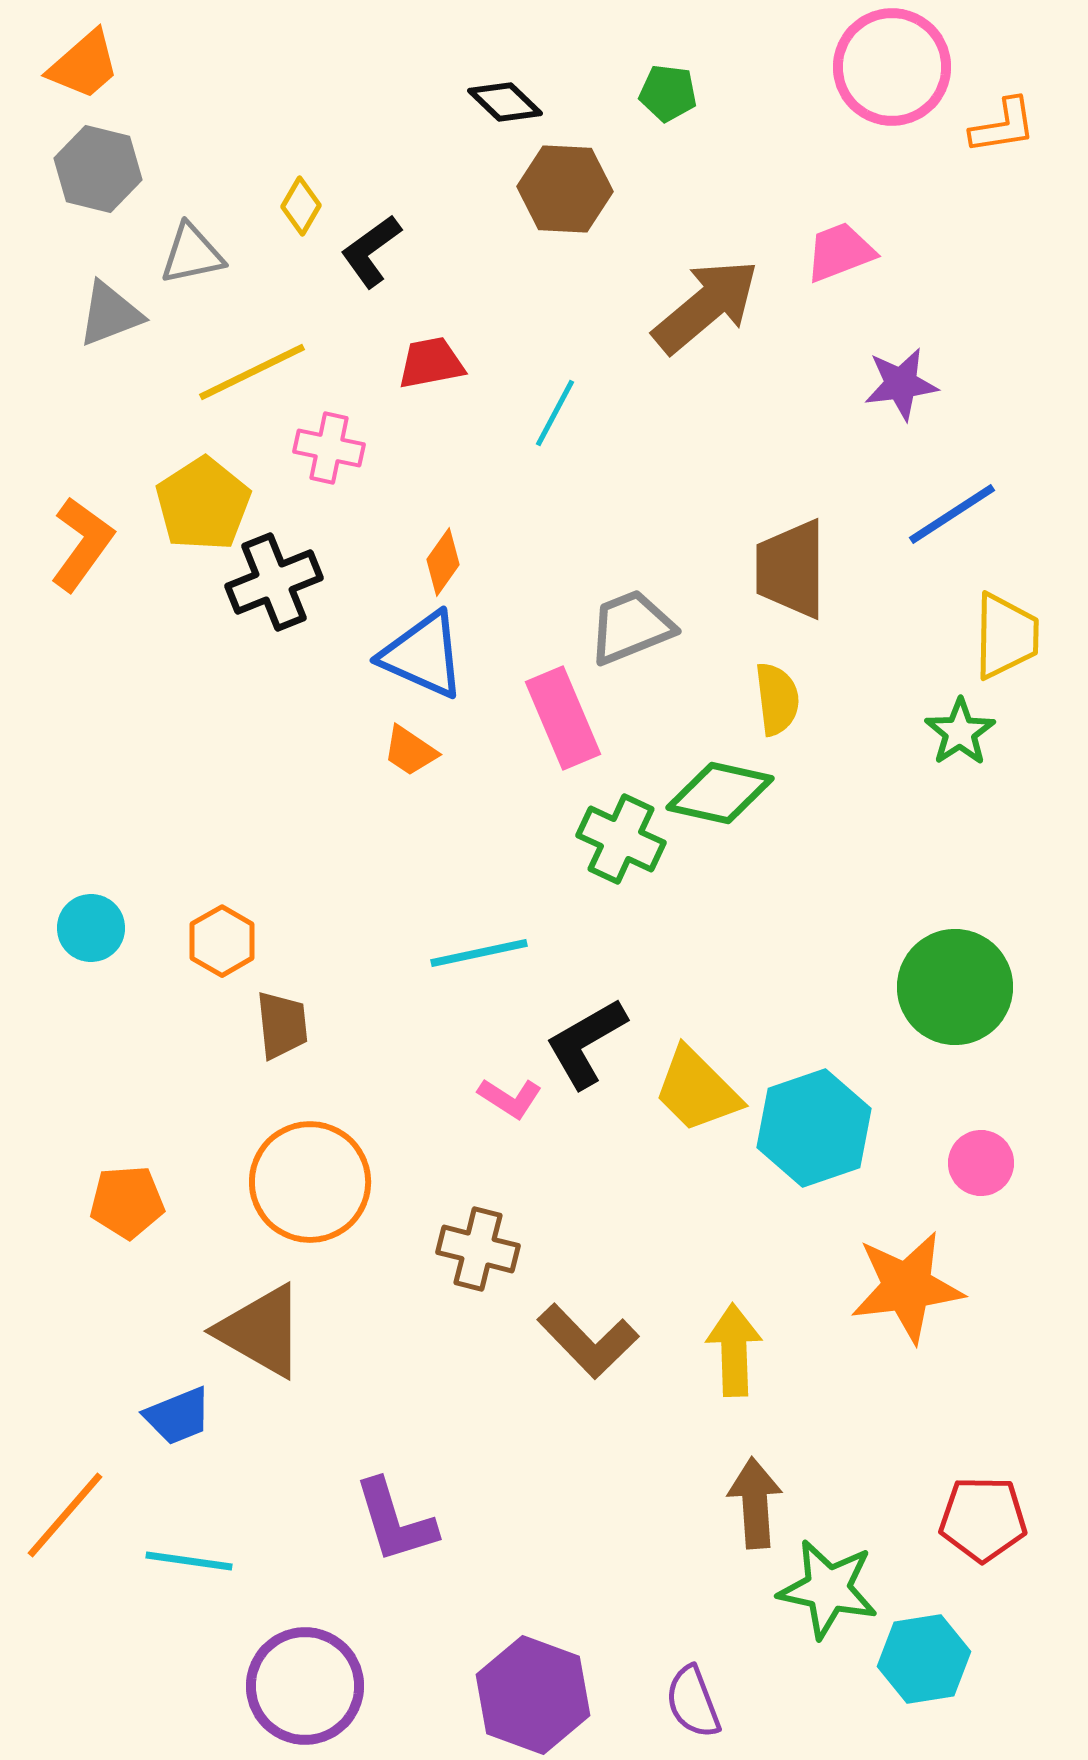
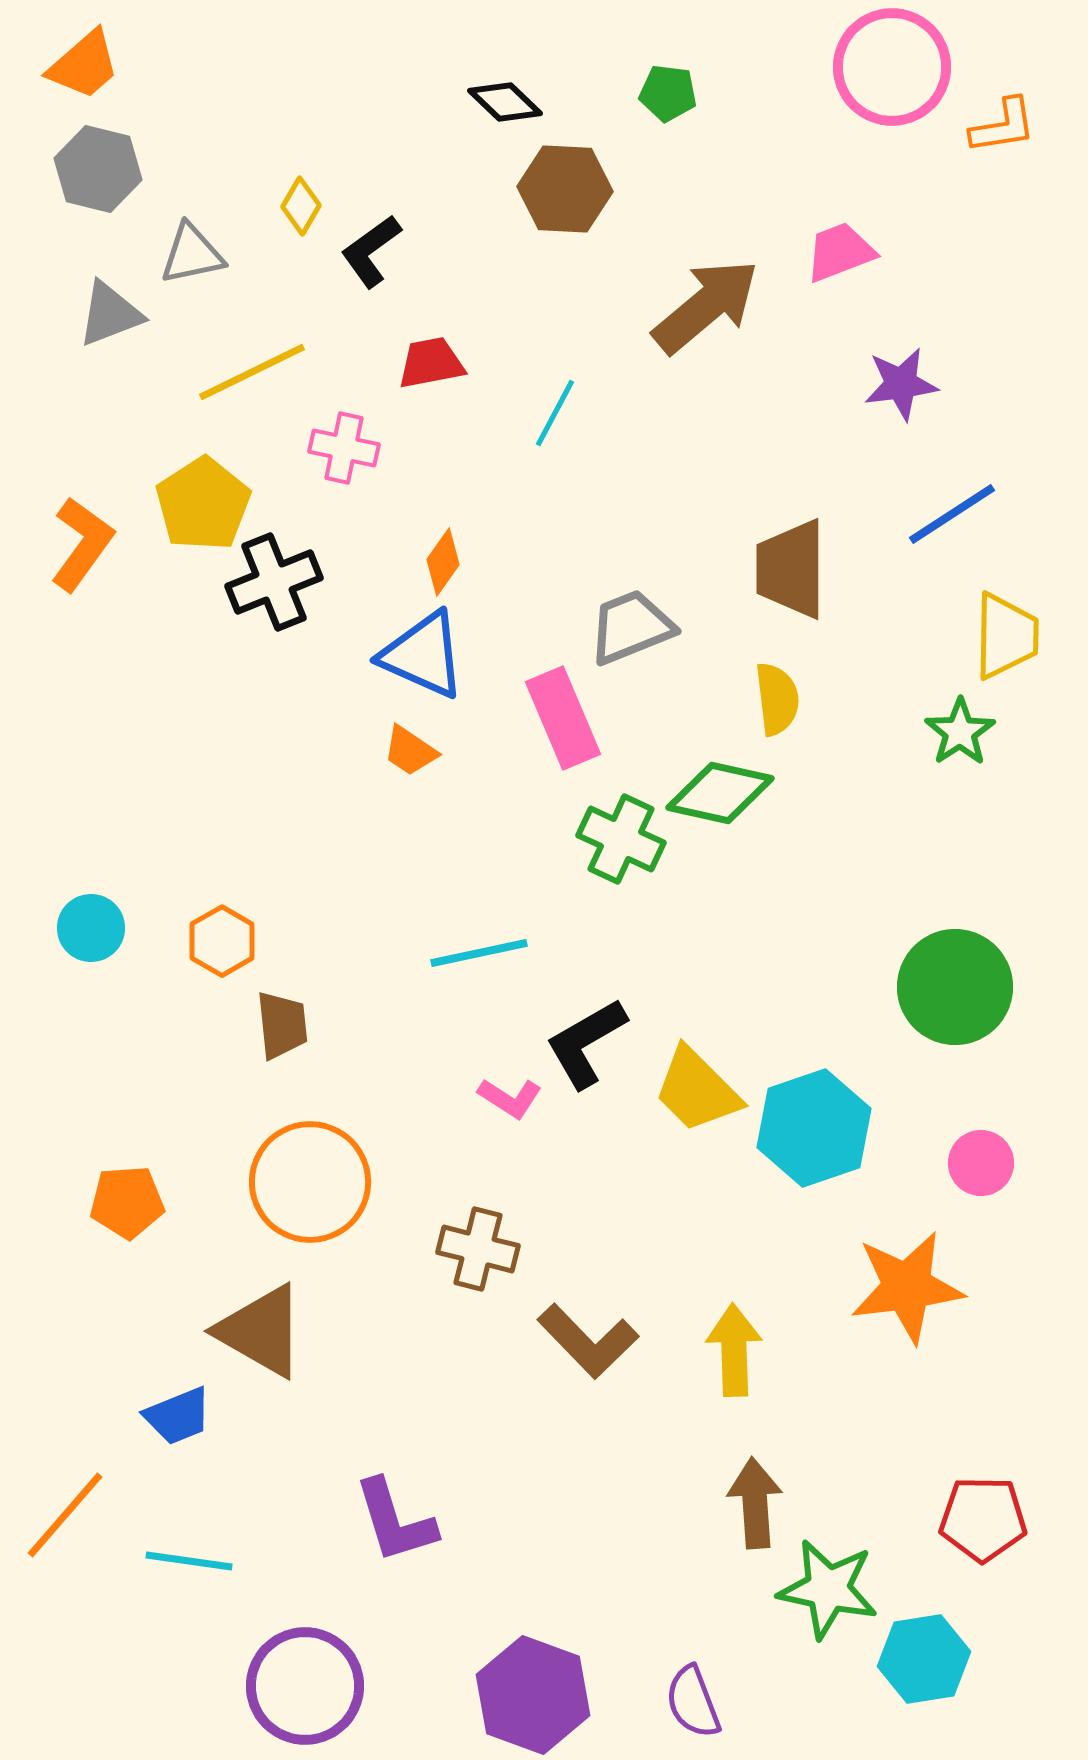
pink cross at (329, 448): moved 15 px right
